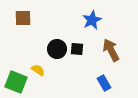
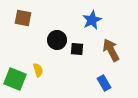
brown square: rotated 12 degrees clockwise
black circle: moved 9 px up
yellow semicircle: rotated 40 degrees clockwise
green square: moved 1 px left, 3 px up
